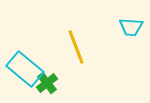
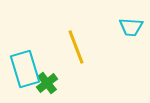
cyan rectangle: rotated 33 degrees clockwise
